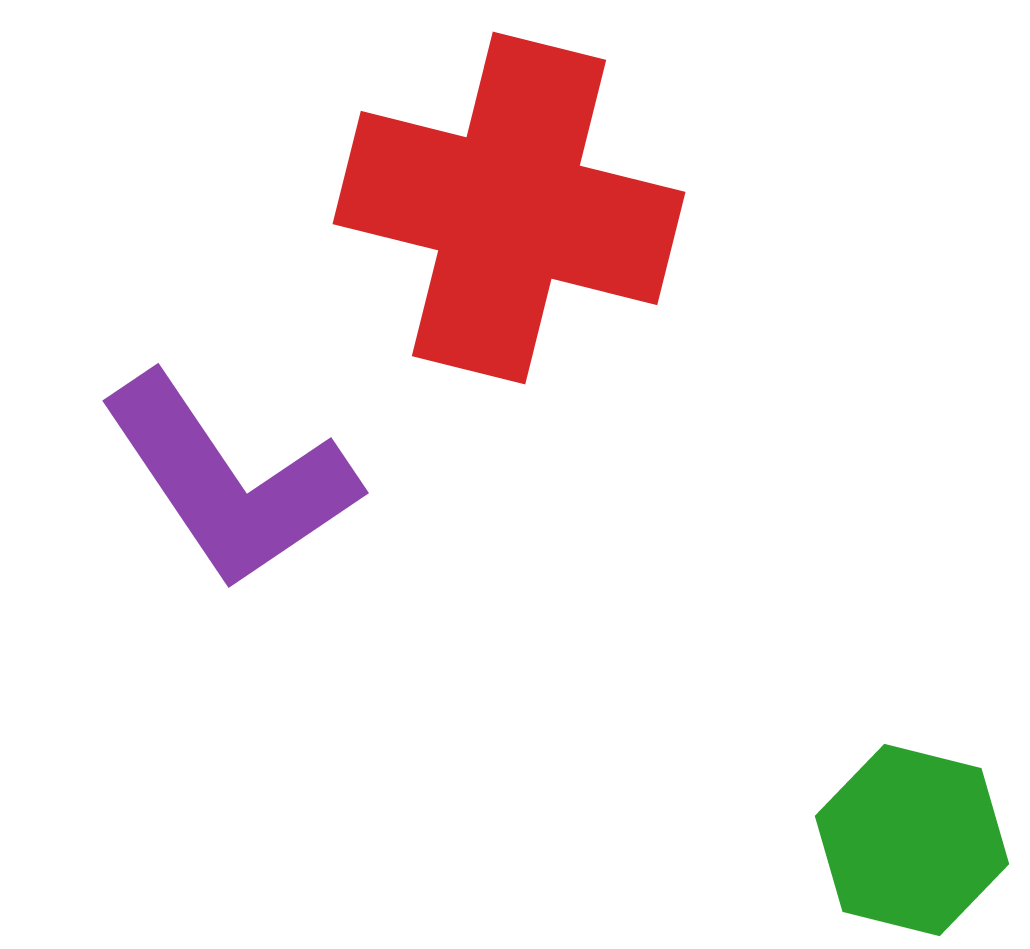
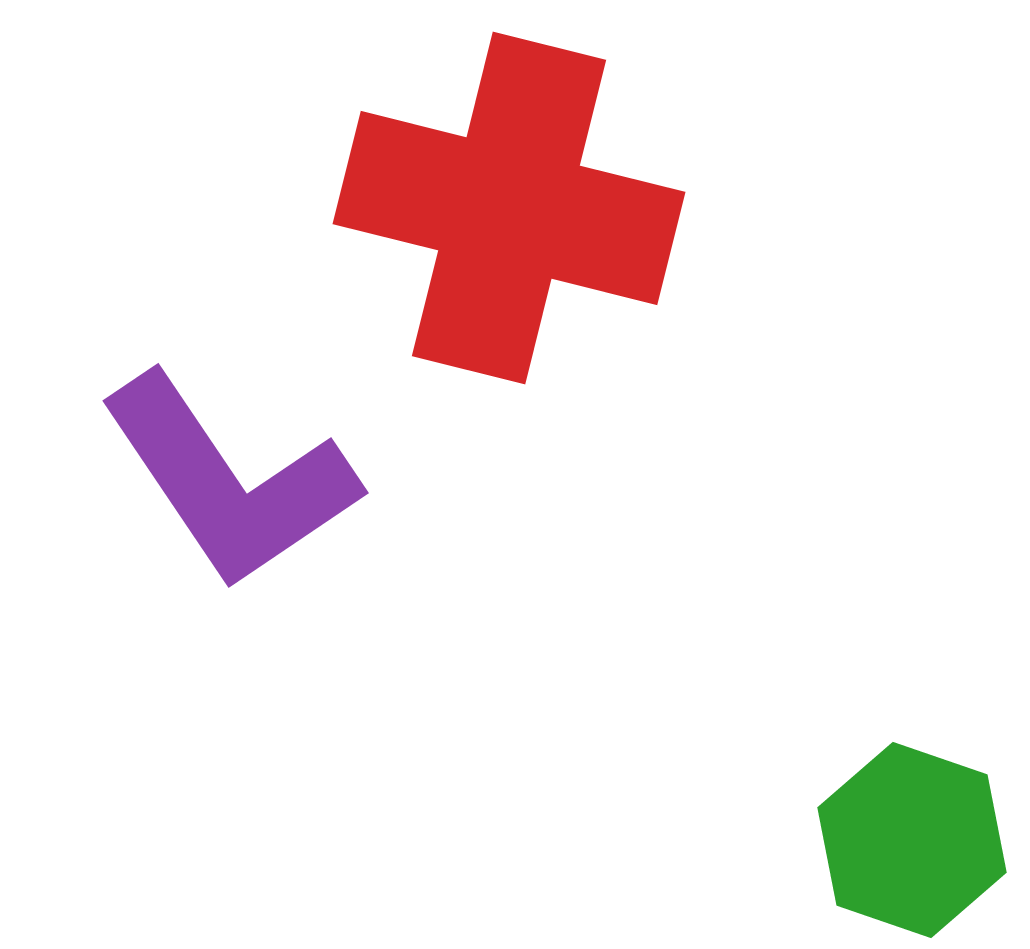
green hexagon: rotated 5 degrees clockwise
